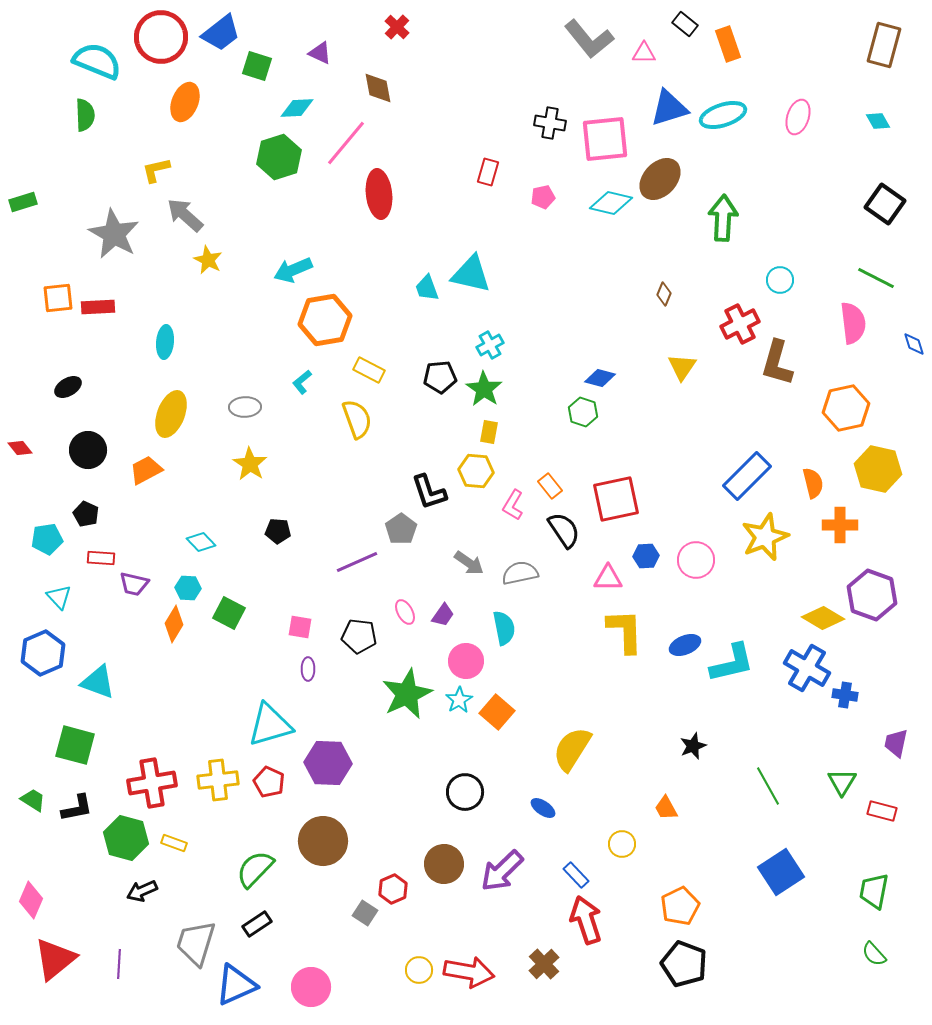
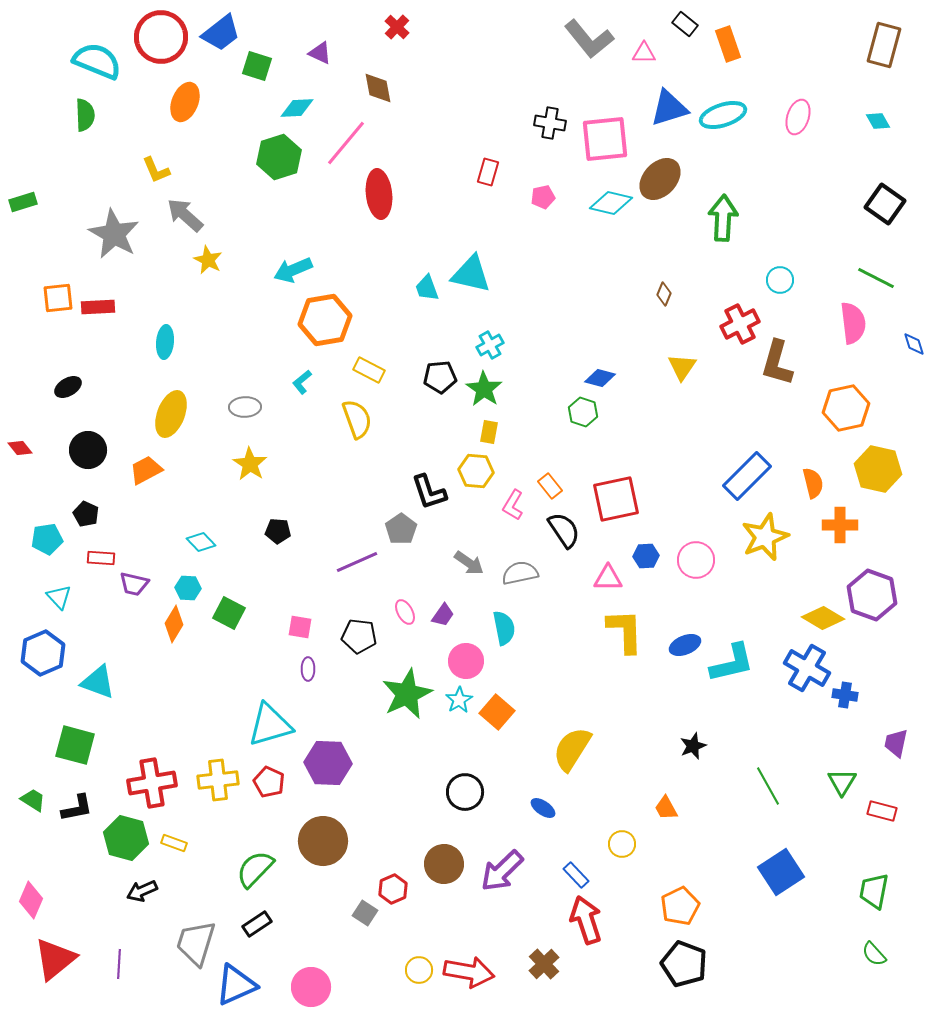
yellow L-shape at (156, 170): rotated 100 degrees counterclockwise
